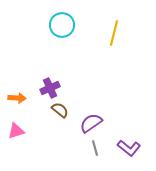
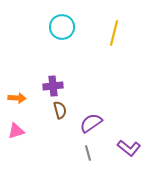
cyan circle: moved 2 px down
purple cross: moved 3 px right, 2 px up; rotated 18 degrees clockwise
brown semicircle: rotated 36 degrees clockwise
gray line: moved 7 px left, 5 px down
